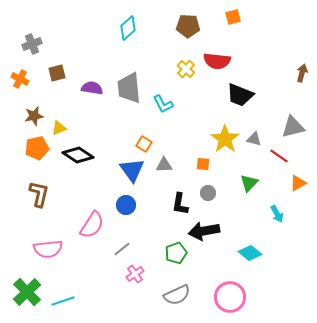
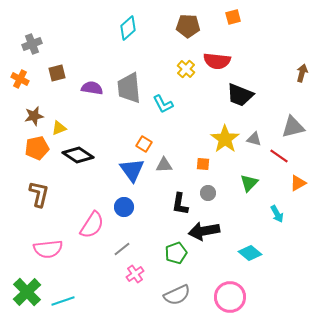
blue circle at (126, 205): moved 2 px left, 2 px down
